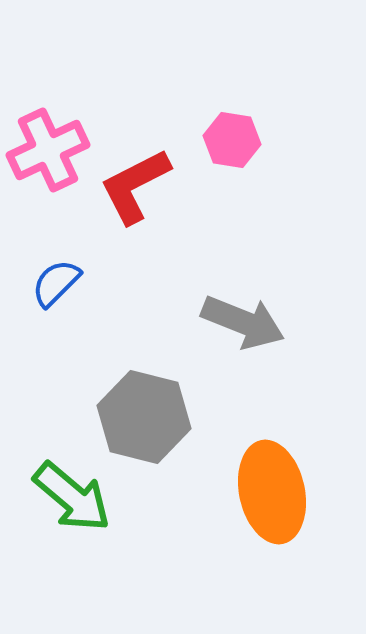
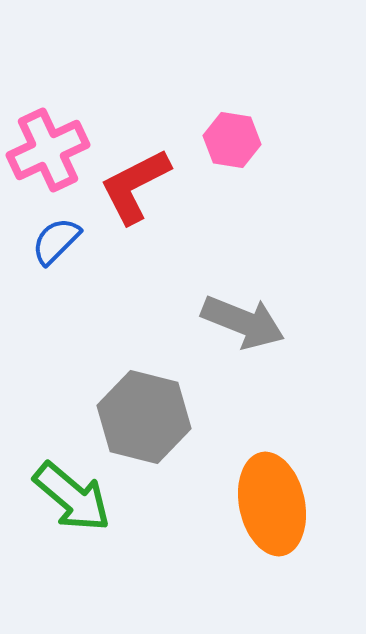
blue semicircle: moved 42 px up
orange ellipse: moved 12 px down
